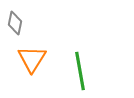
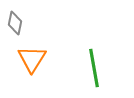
green line: moved 14 px right, 3 px up
